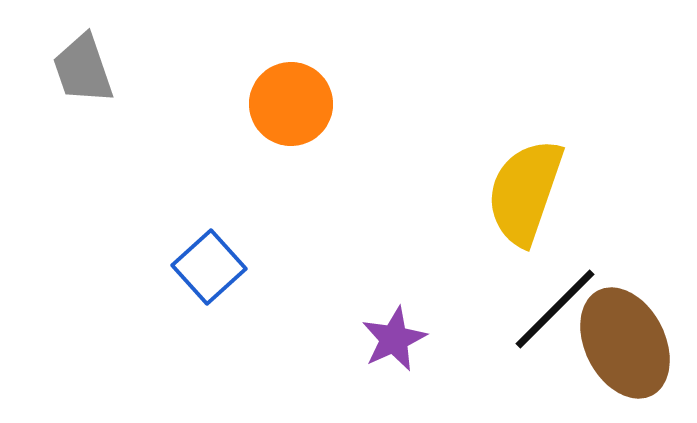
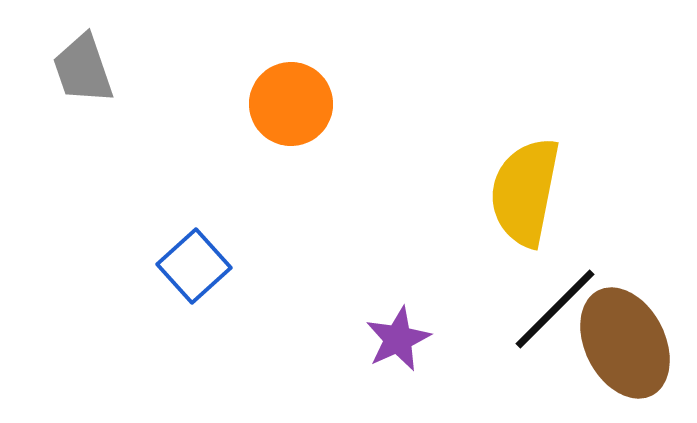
yellow semicircle: rotated 8 degrees counterclockwise
blue square: moved 15 px left, 1 px up
purple star: moved 4 px right
